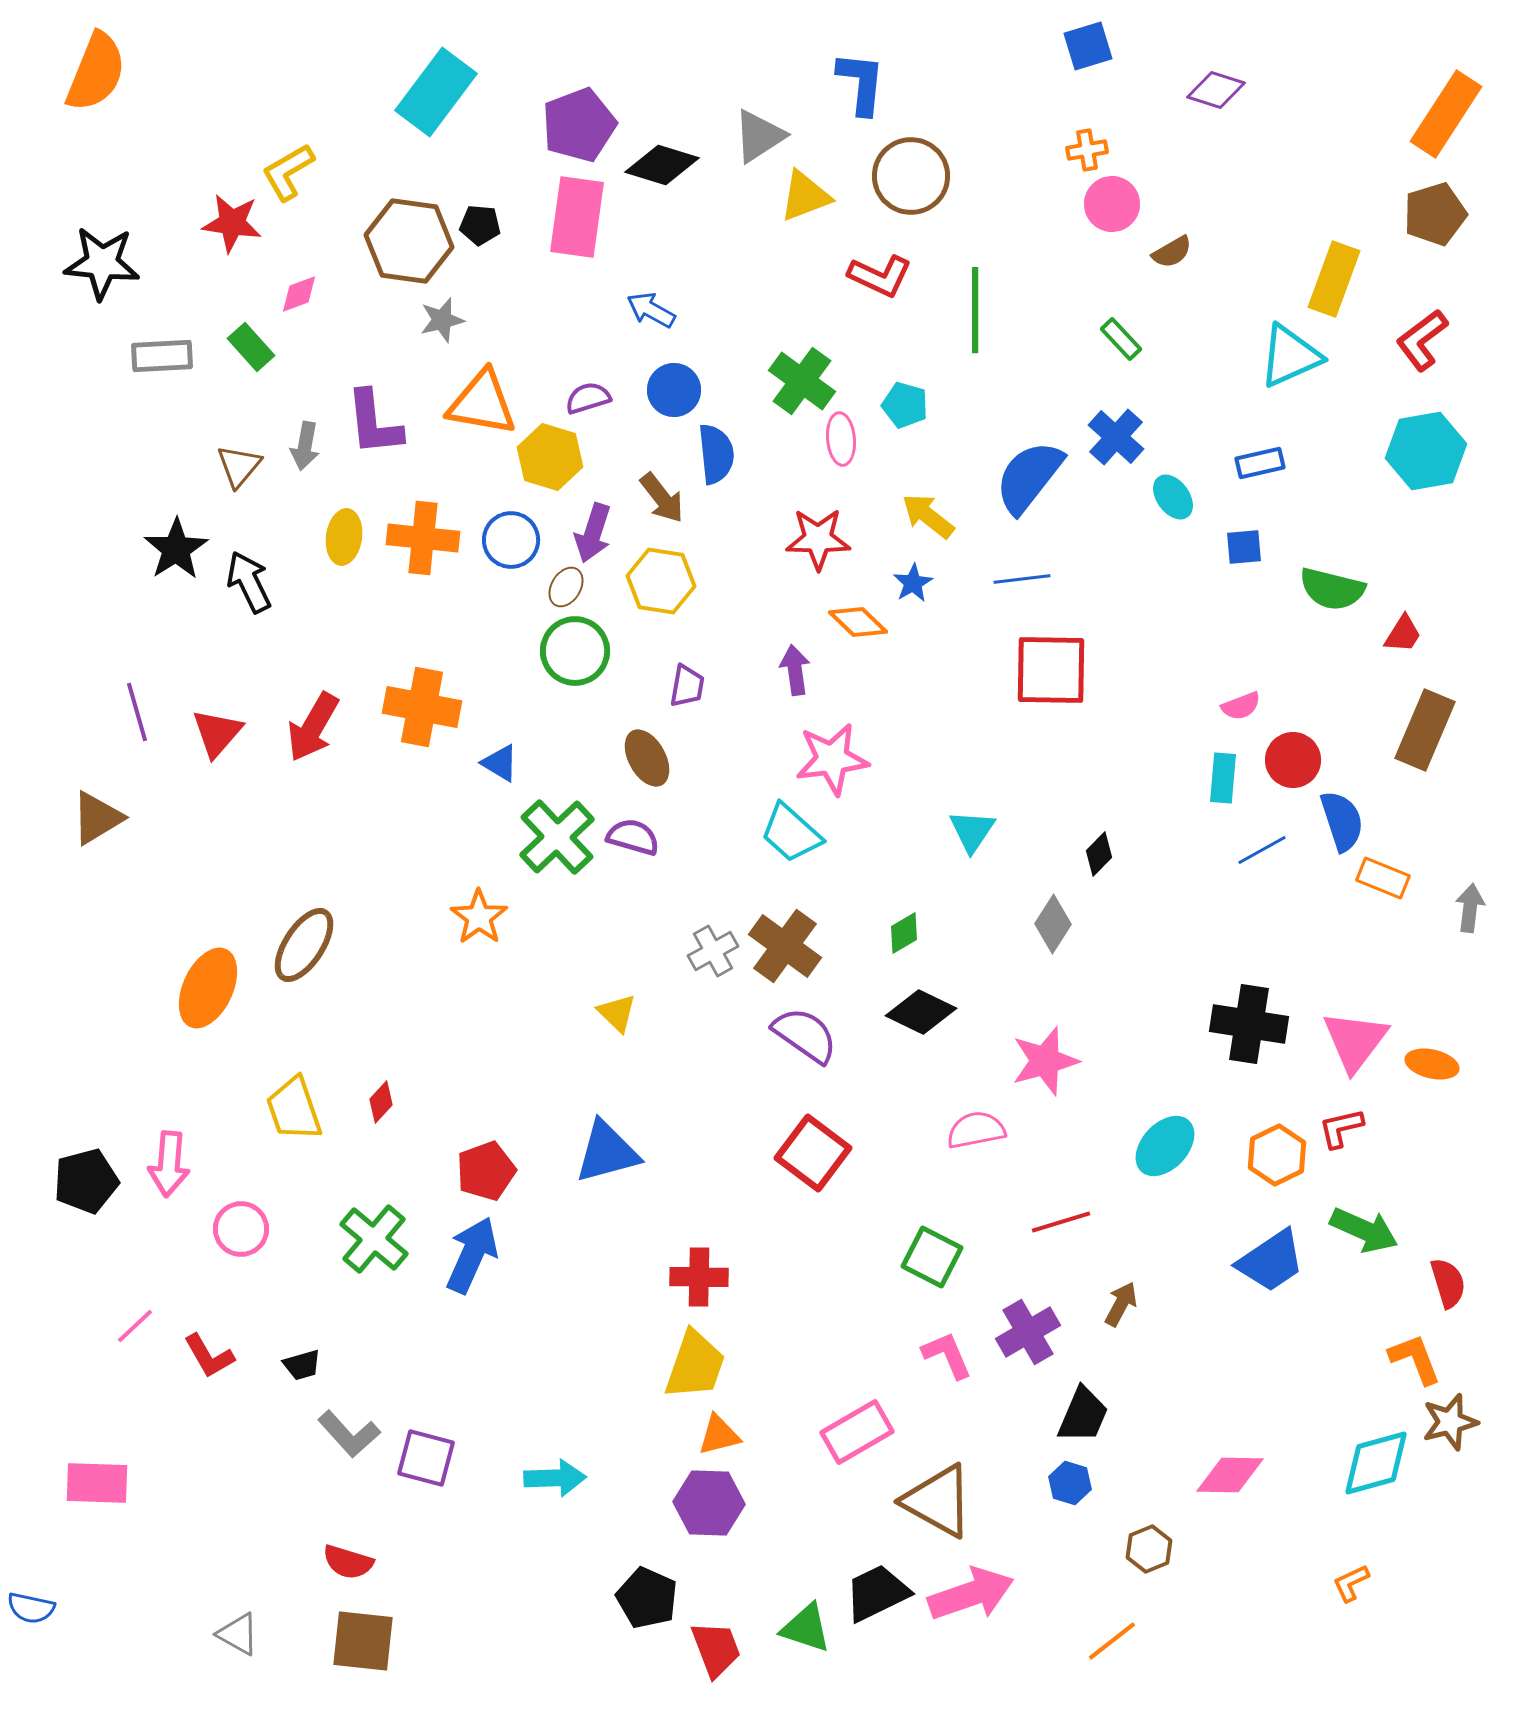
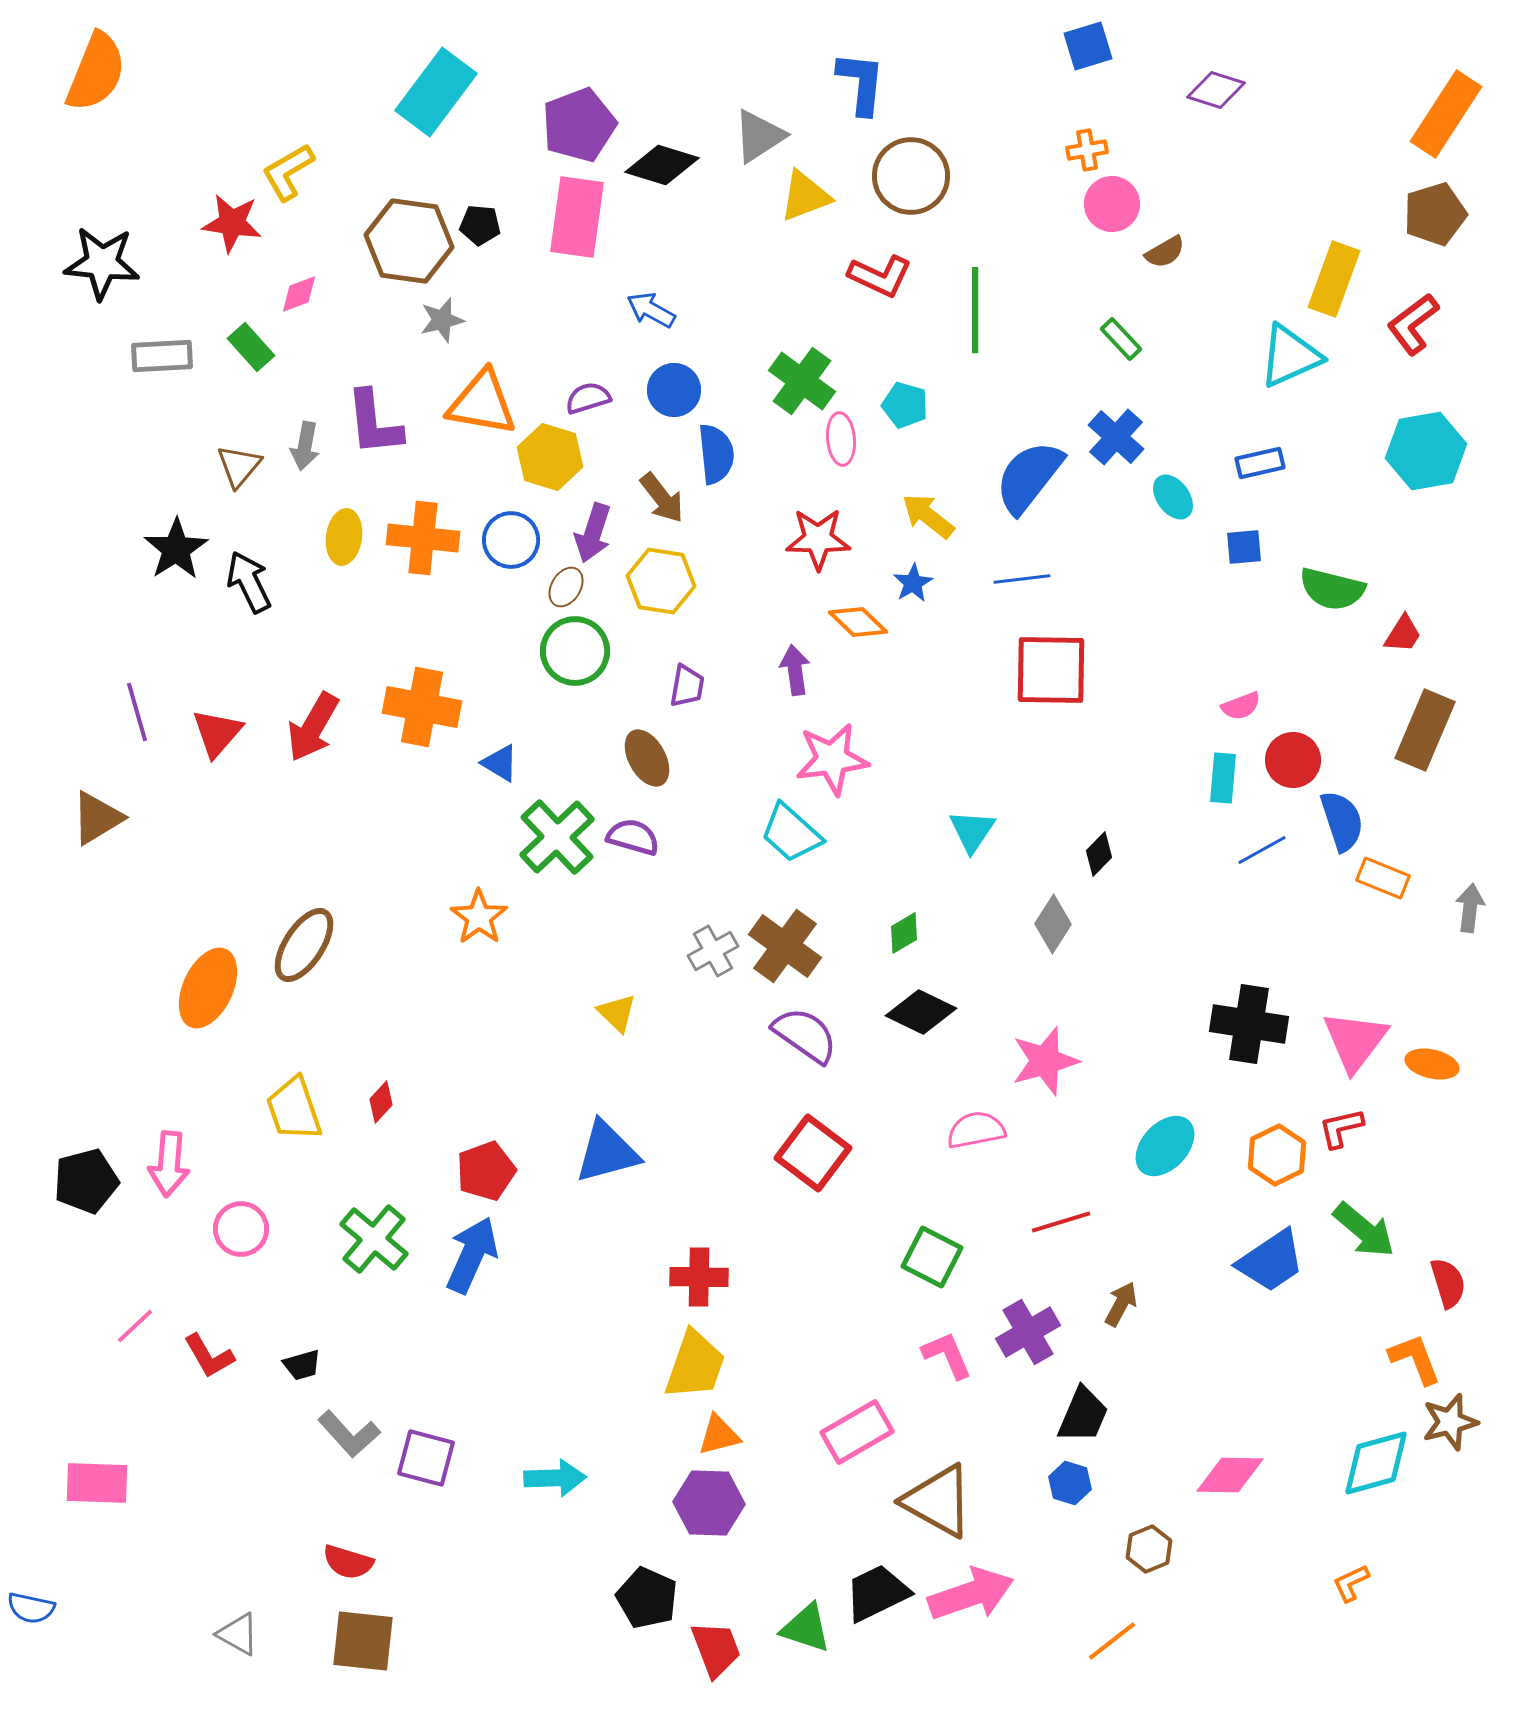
brown semicircle at (1172, 252): moved 7 px left
red L-shape at (1422, 340): moved 9 px left, 16 px up
green arrow at (1364, 1230): rotated 16 degrees clockwise
